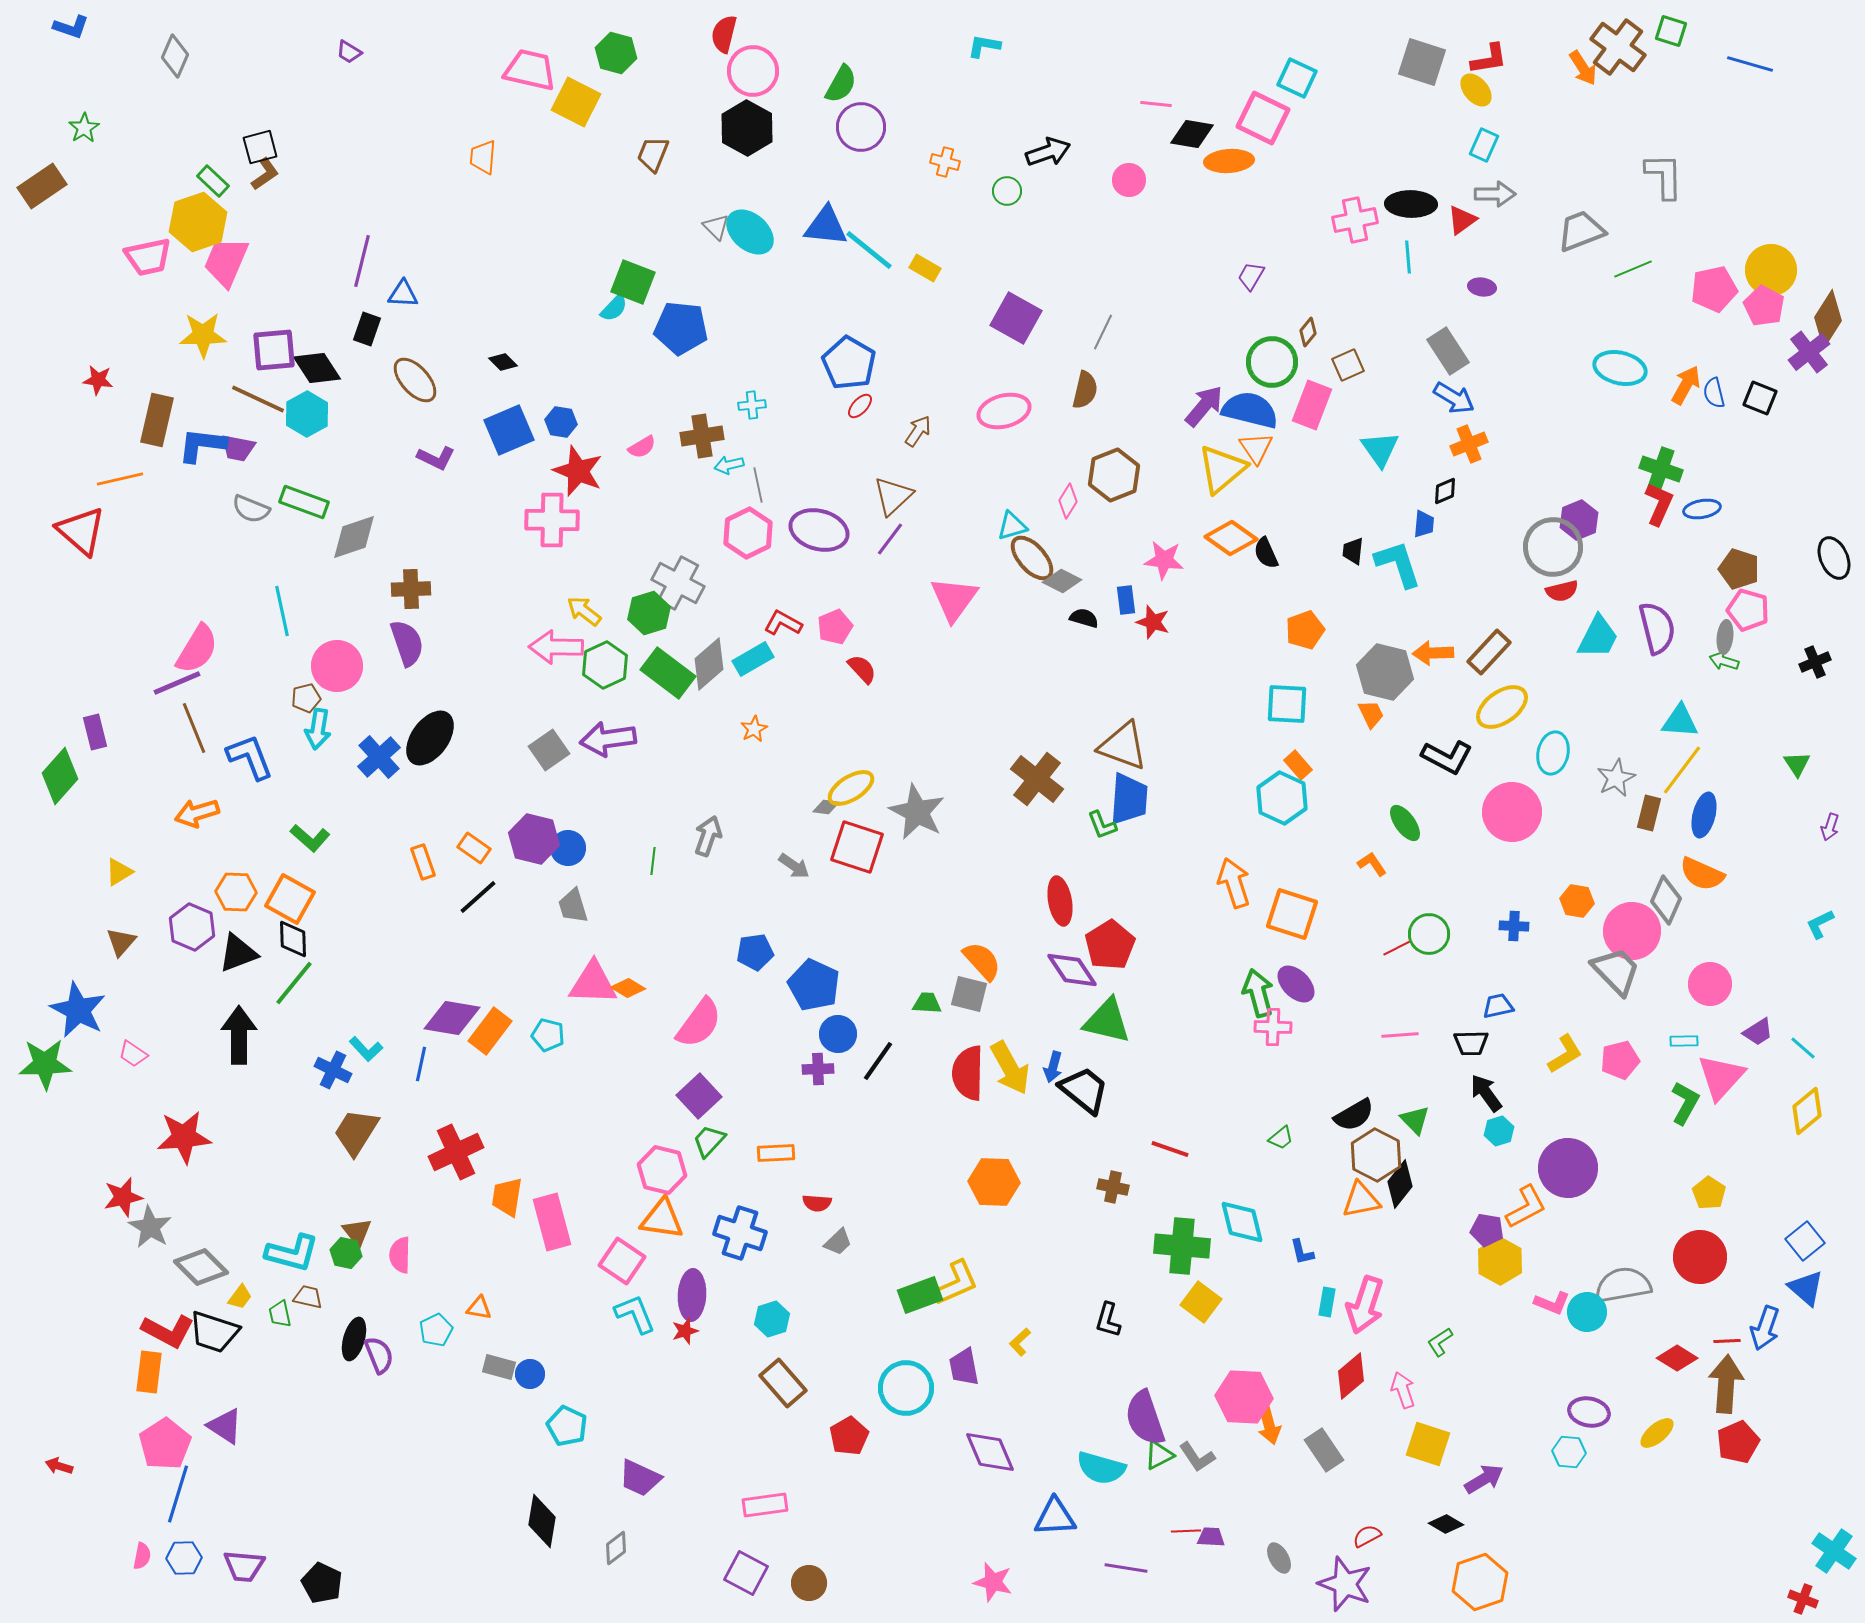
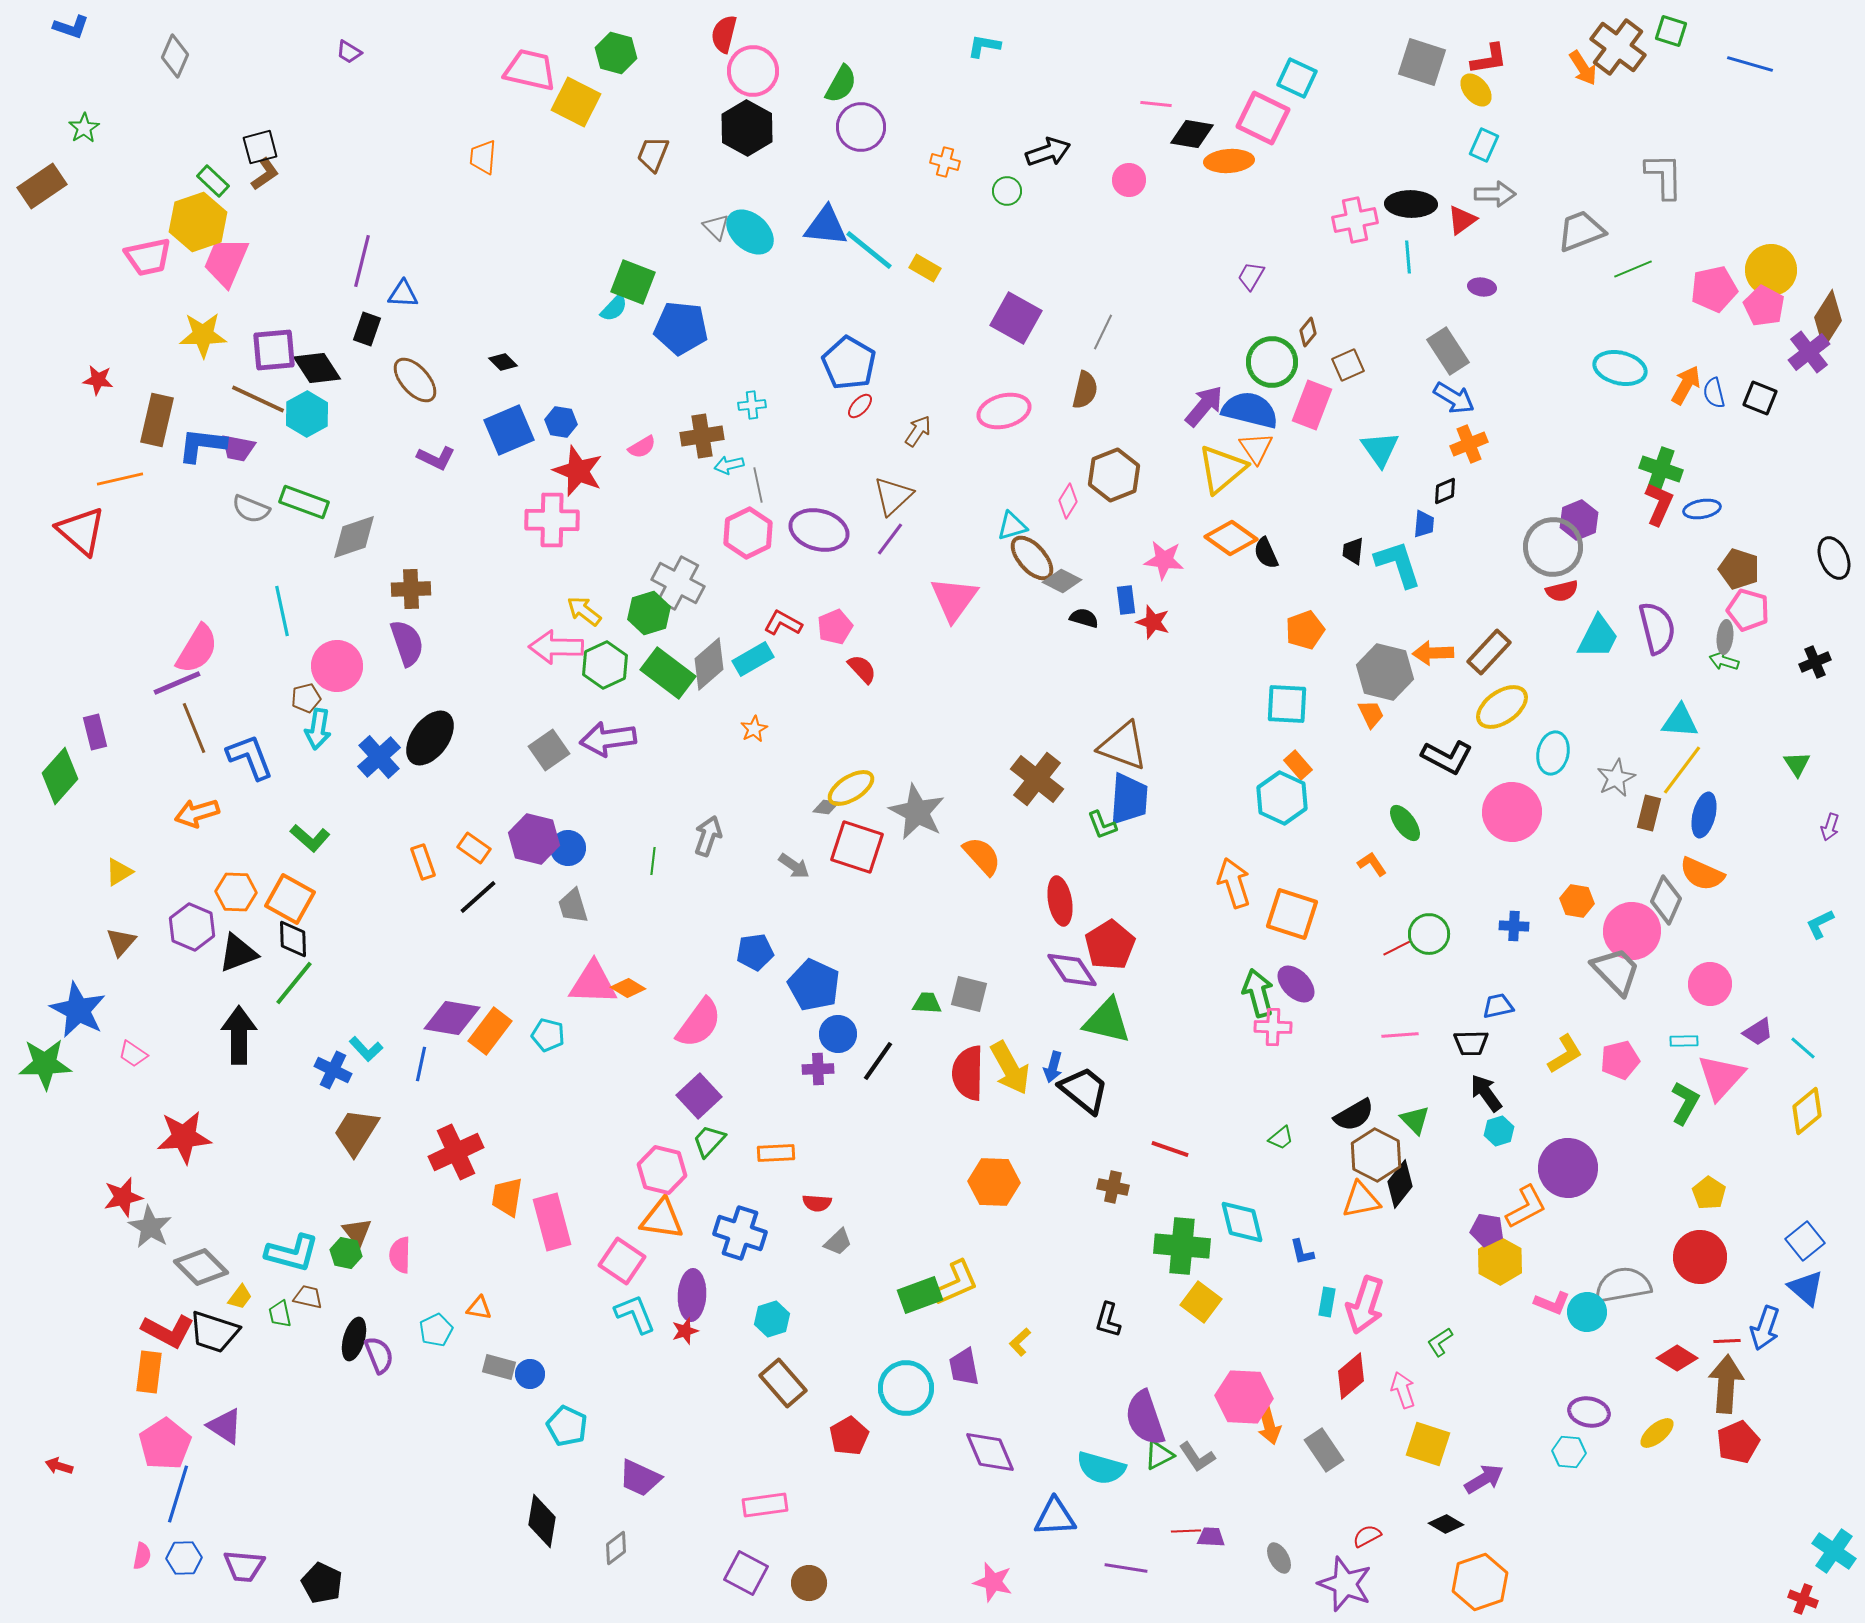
orange semicircle at (982, 961): moved 105 px up
